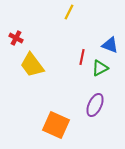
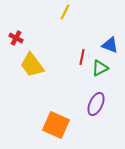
yellow line: moved 4 px left
purple ellipse: moved 1 px right, 1 px up
